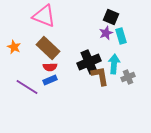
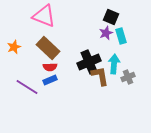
orange star: rotated 24 degrees clockwise
